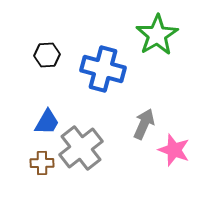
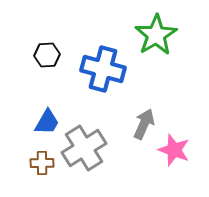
green star: moved 1 px left
gray cross: moved 3 px right; rotated 6 degrees clockwise
